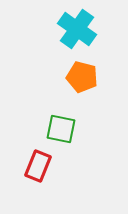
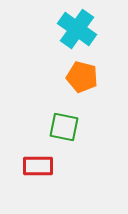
green square: moved 3 px right, 2 px up
red rectangle: rotated 68 degrees clockwise
